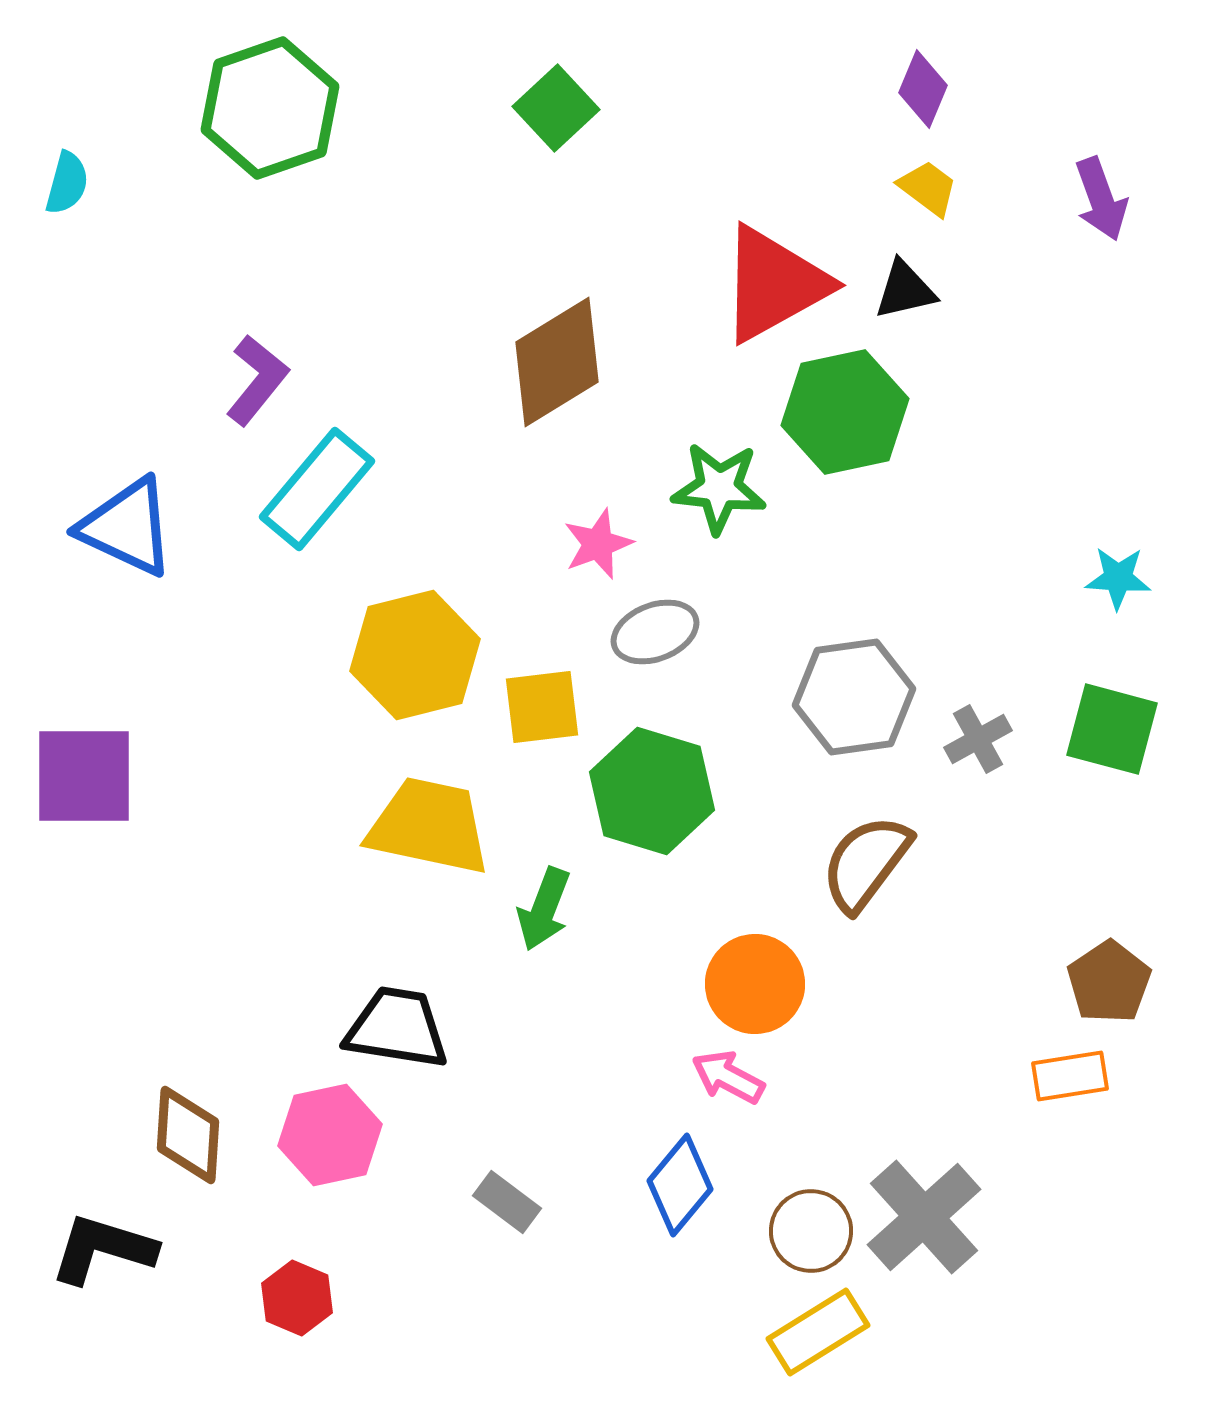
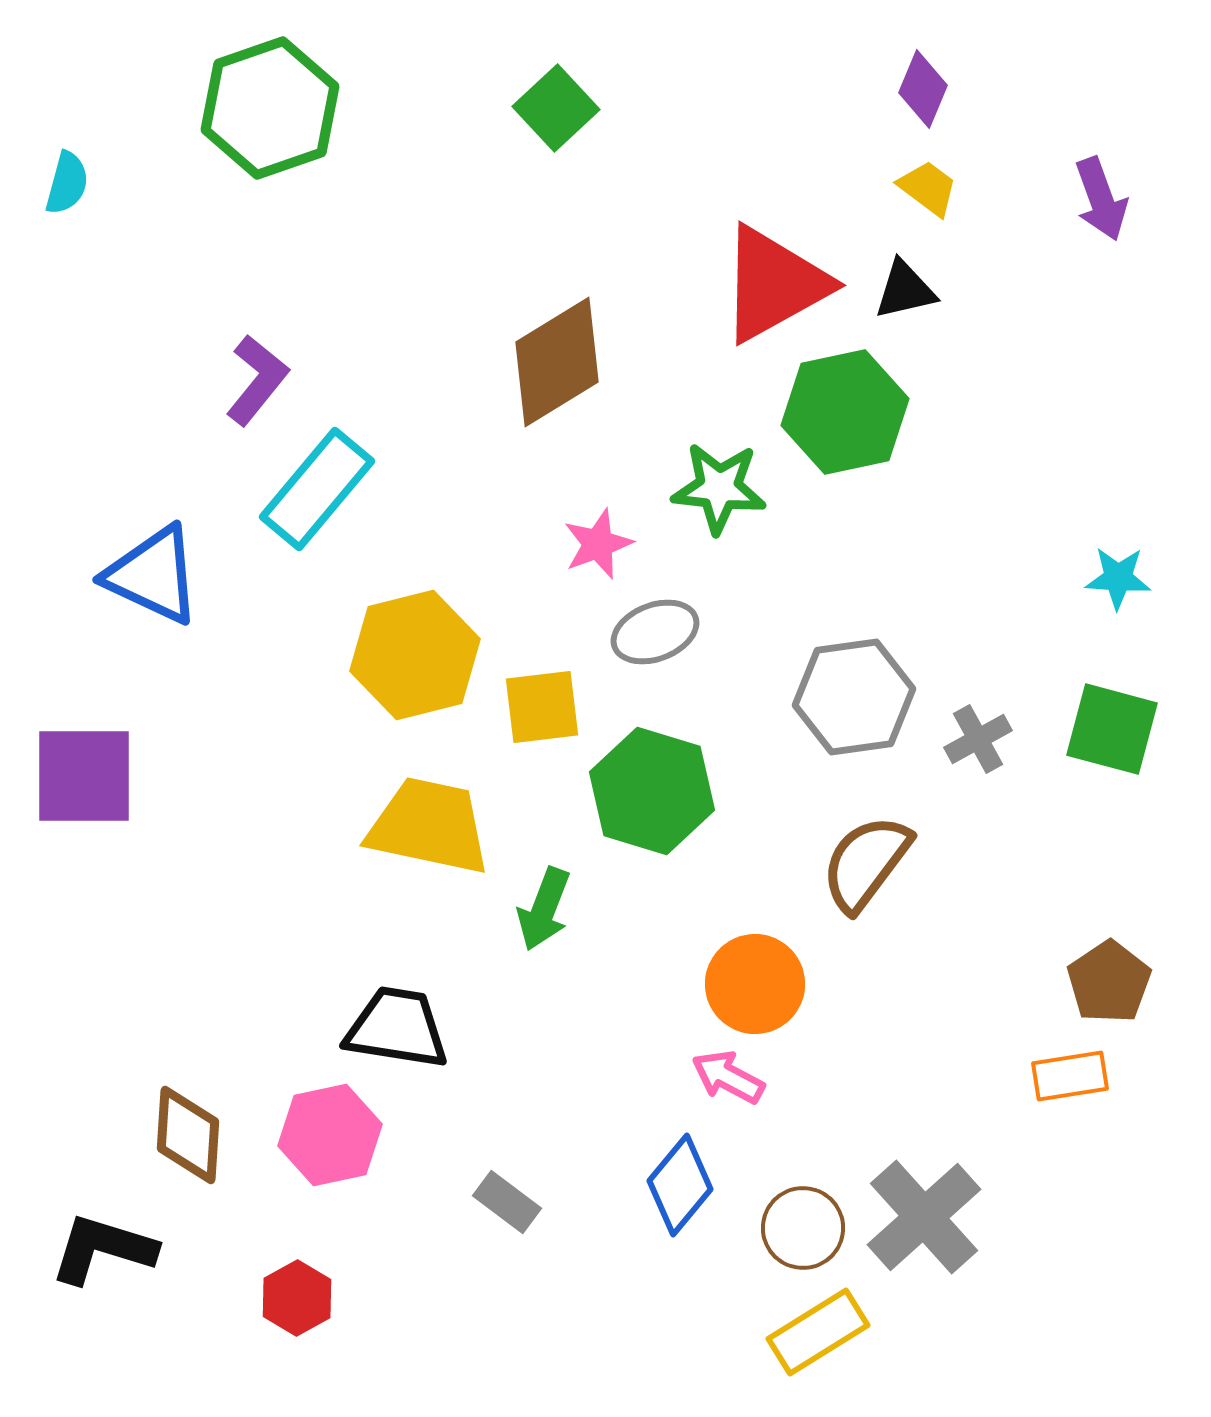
blue triangle at (127, 527): moved 26 px right, 48 px down
brown circle at (811, 1231): moved 8 px left, 3 px up
red hexagon at (297, 1298): rotated 8 degrees clockwise
